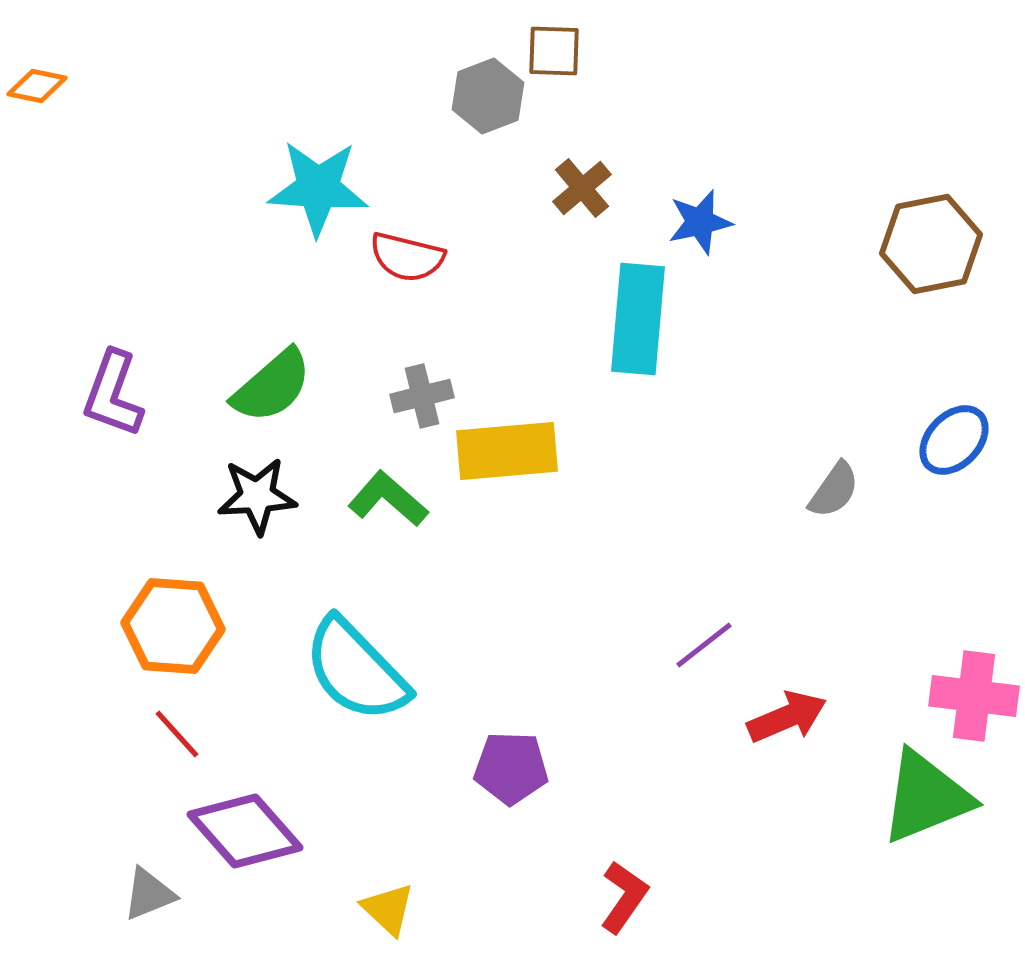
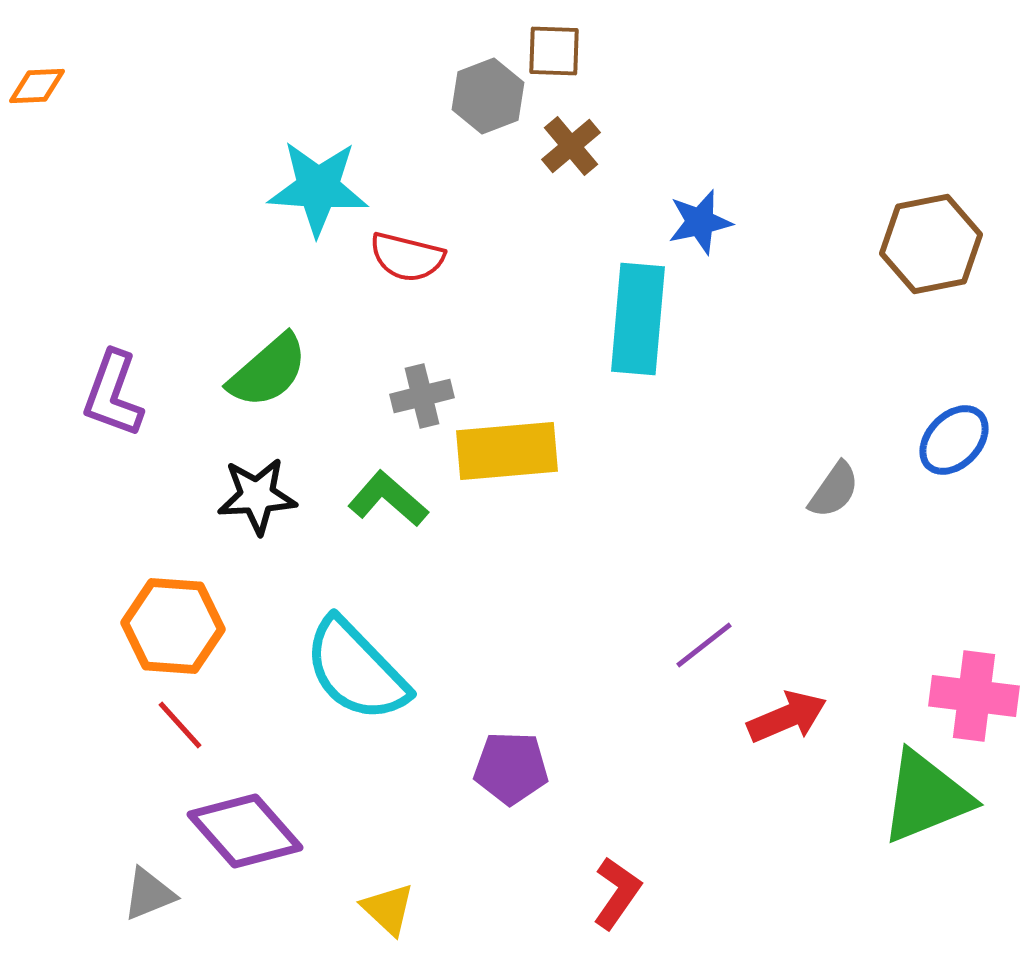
orange diamond: rotated 14 degrees counterclockwise
brown cross: moved 11 px left, 42 px up
green semicircle: moved 4 px left, 15 px up
red line: moved 3 px right, 9 px up
red L-shape: moved 7 px left, 4 px up
